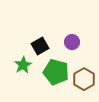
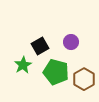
purple circle: moved 1 px left
